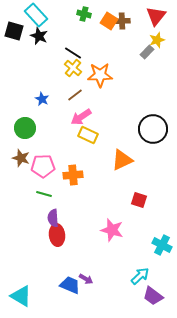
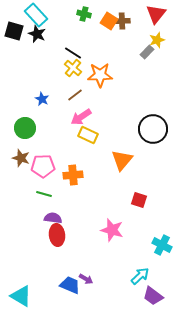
red triangle: moved 2 px up
black star: moved 2 px left, 2 px up
orange triangle: rotated 25 degrees counterclockwise
purple semicircle: rotated 102 degrees clockwise
